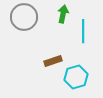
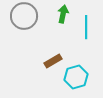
gray circle: moved 1 px up
cyan line: moved 3 px right, 4 px up
brown rectangle: rotated 12 degrees counterclockwise
